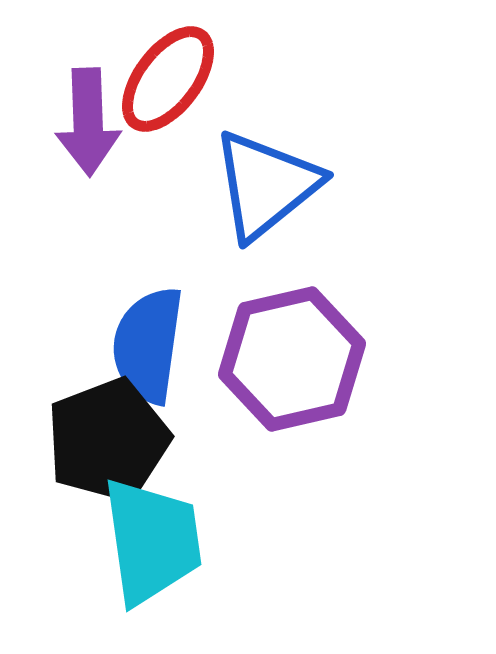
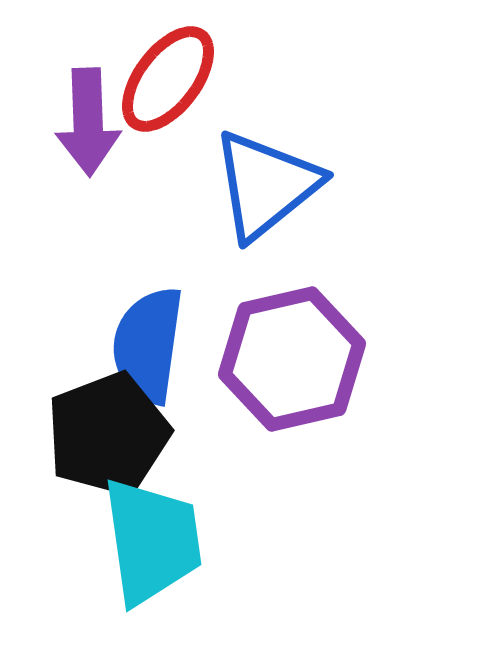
black pentagon: moved 6 px up
